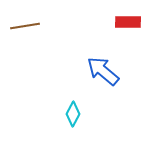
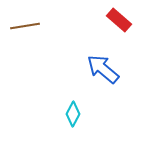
red rectangle: moved 9 px left, 2 px up; rotated 40 degrees clockwise
blue arrow: moved 2 px up
